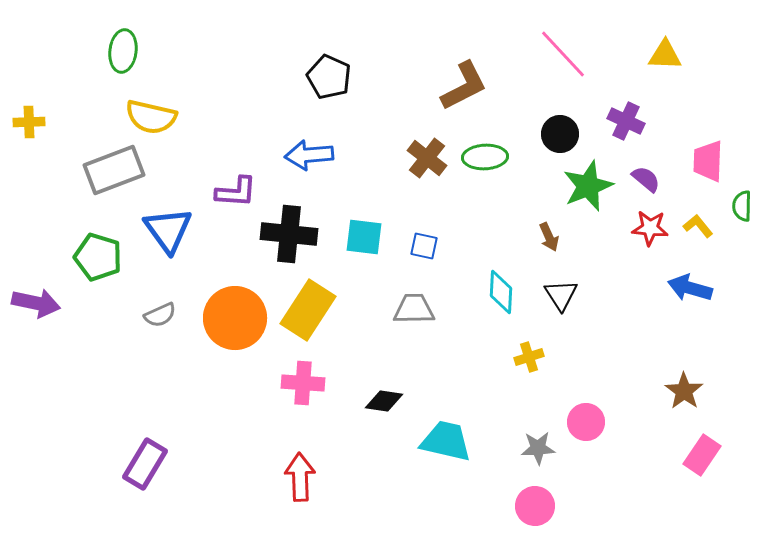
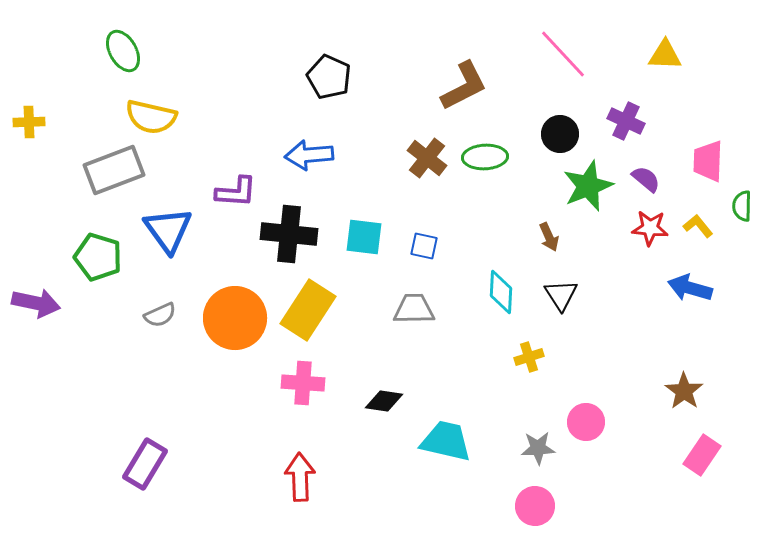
green ellipse at (123, 51): rotated 36 degrees counterclockwise
